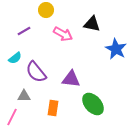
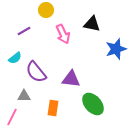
pink arrow: rotated 36 degrees clockwise
blue star: rotated 25 degrees clockwise
